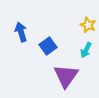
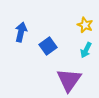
yellow star: moved 3 px left
blue arrow: rotated 30 degrees clockwise
purple triangle: moved 3 px right, 4 px down
